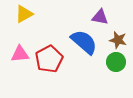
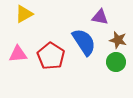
blue semicircle: rotated 16 degrees clockwise
pink triangle: moved 2 px left
red pentagon: moved 2 px right, 3 px up; rotated 12 degrees counterclockwise
